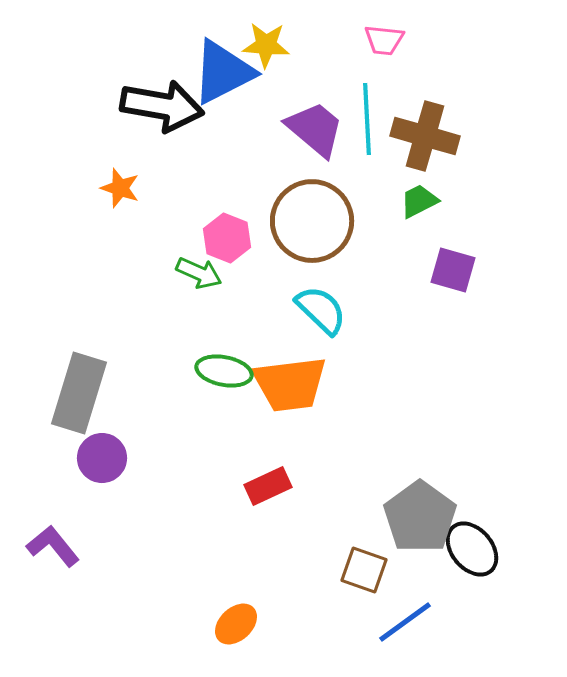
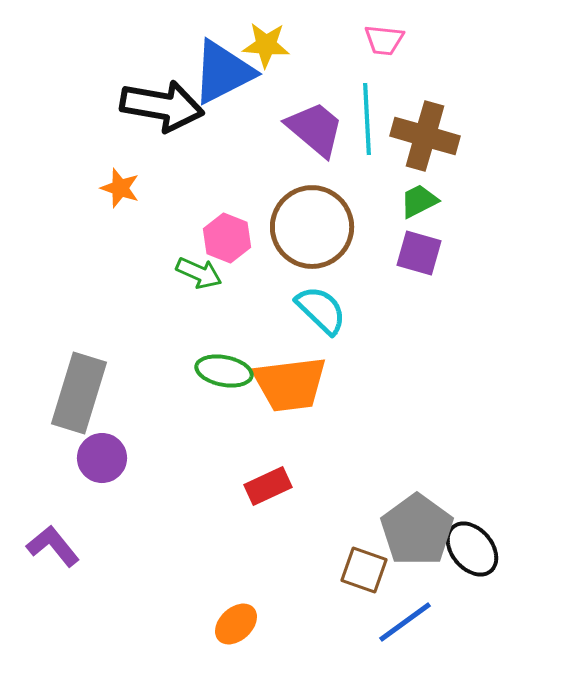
brown circle: moved 6 px down
purple square: moved 34 px left, 17 px up
gray pentagon: moved 3 px left, 13 px down
